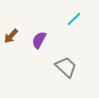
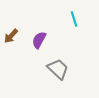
cyan line: rotated 63 degrees counterclockwise
gray trapezoid: moved 8 px left, 2 px down
